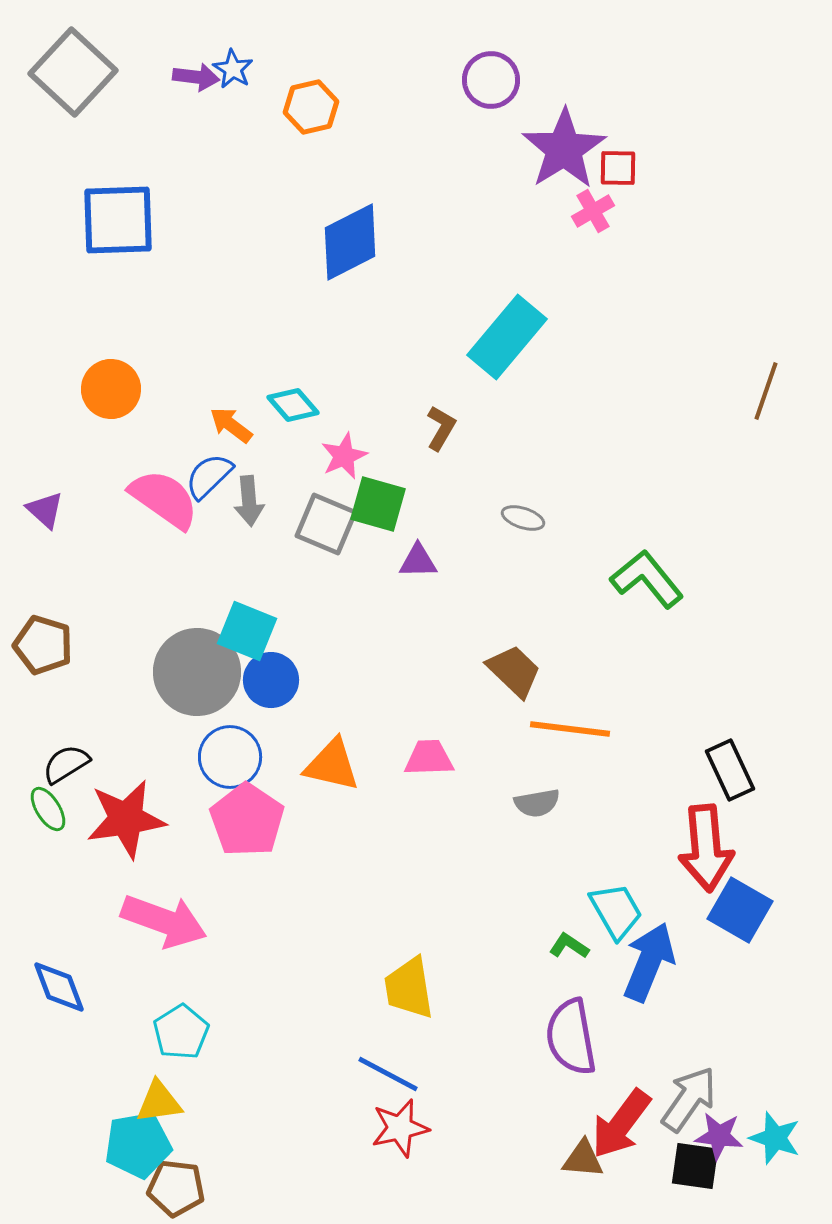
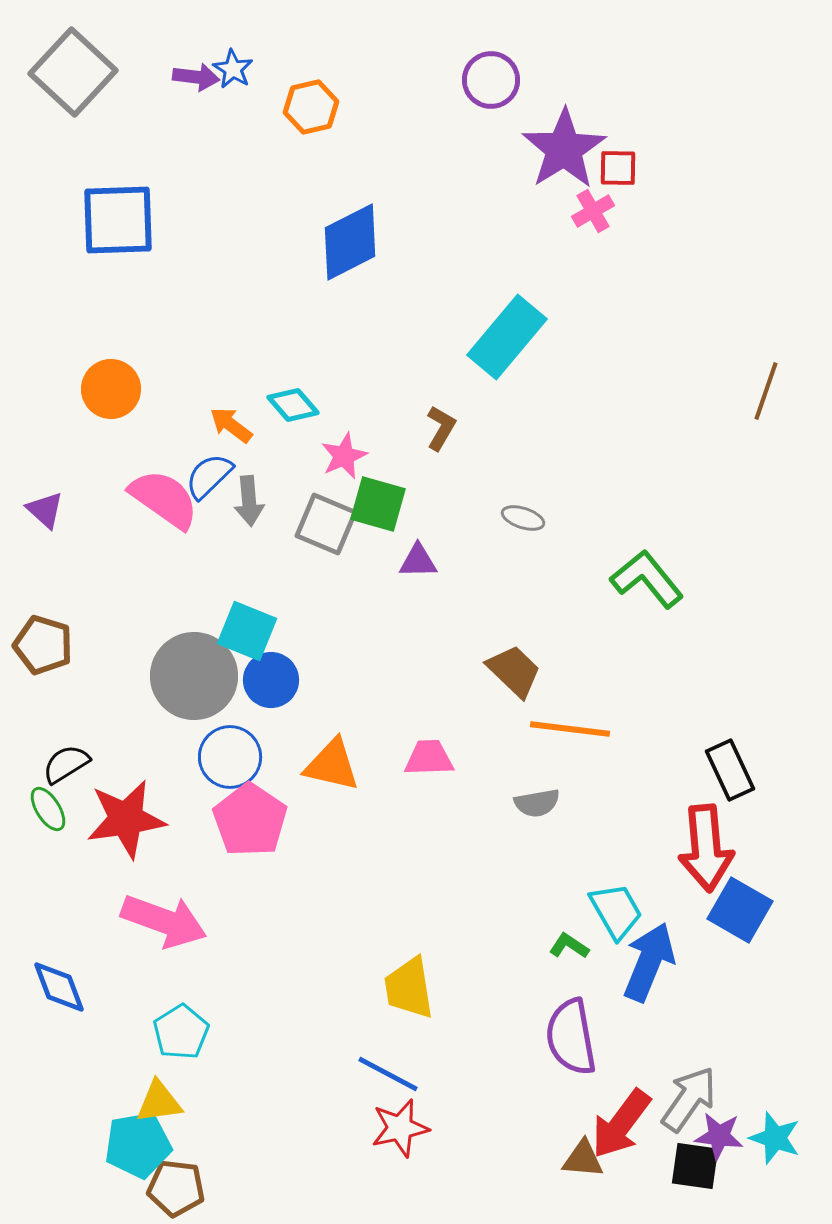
gray circle at (197, 672): moved 3 px left, 4 px down
pink pentagon at (247, 820): moved 3 px right
